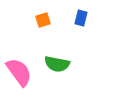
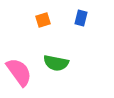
green semicircle: moved 1 px left, 1 px up
